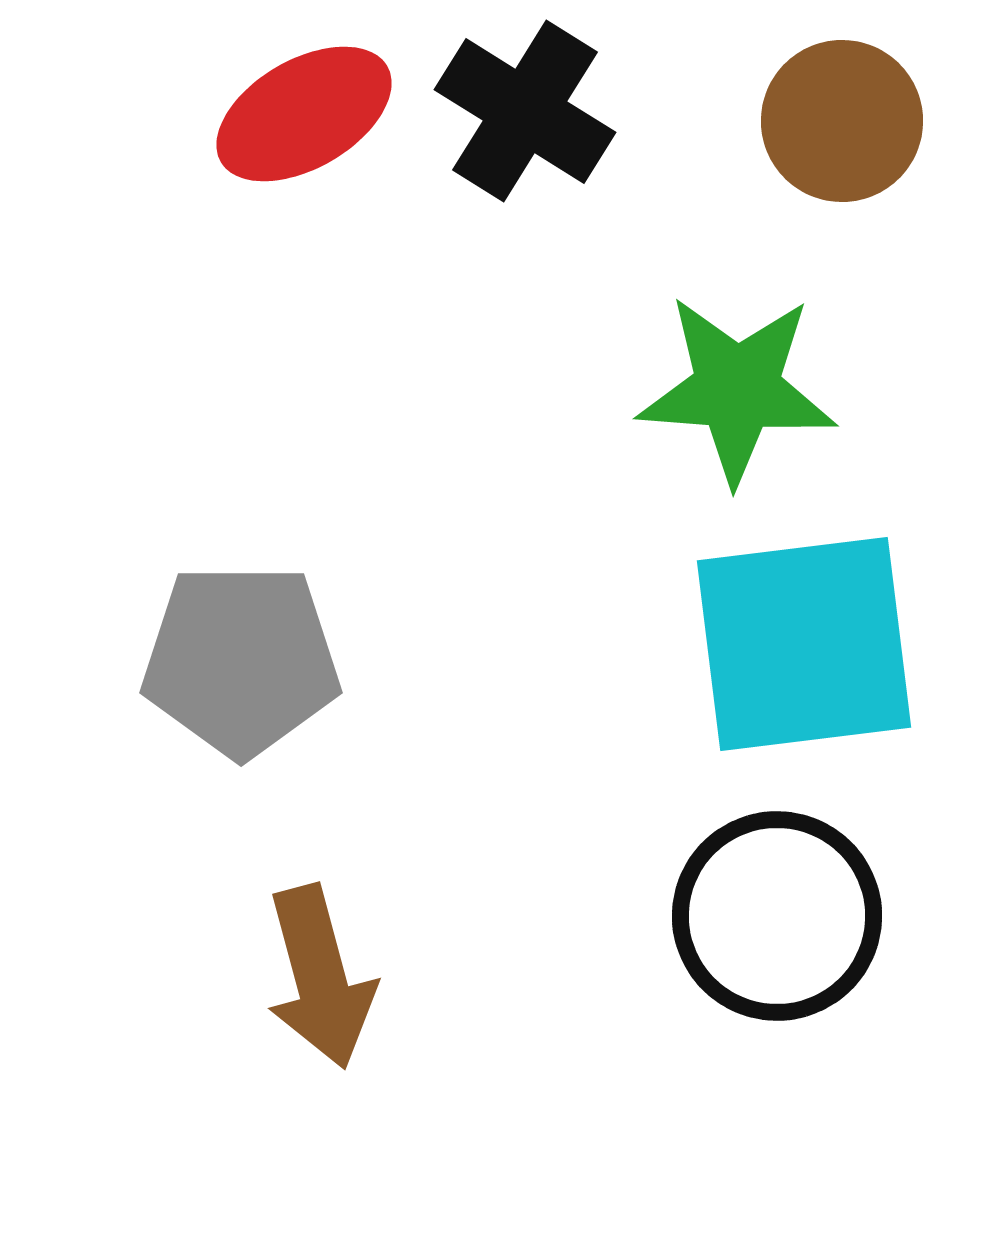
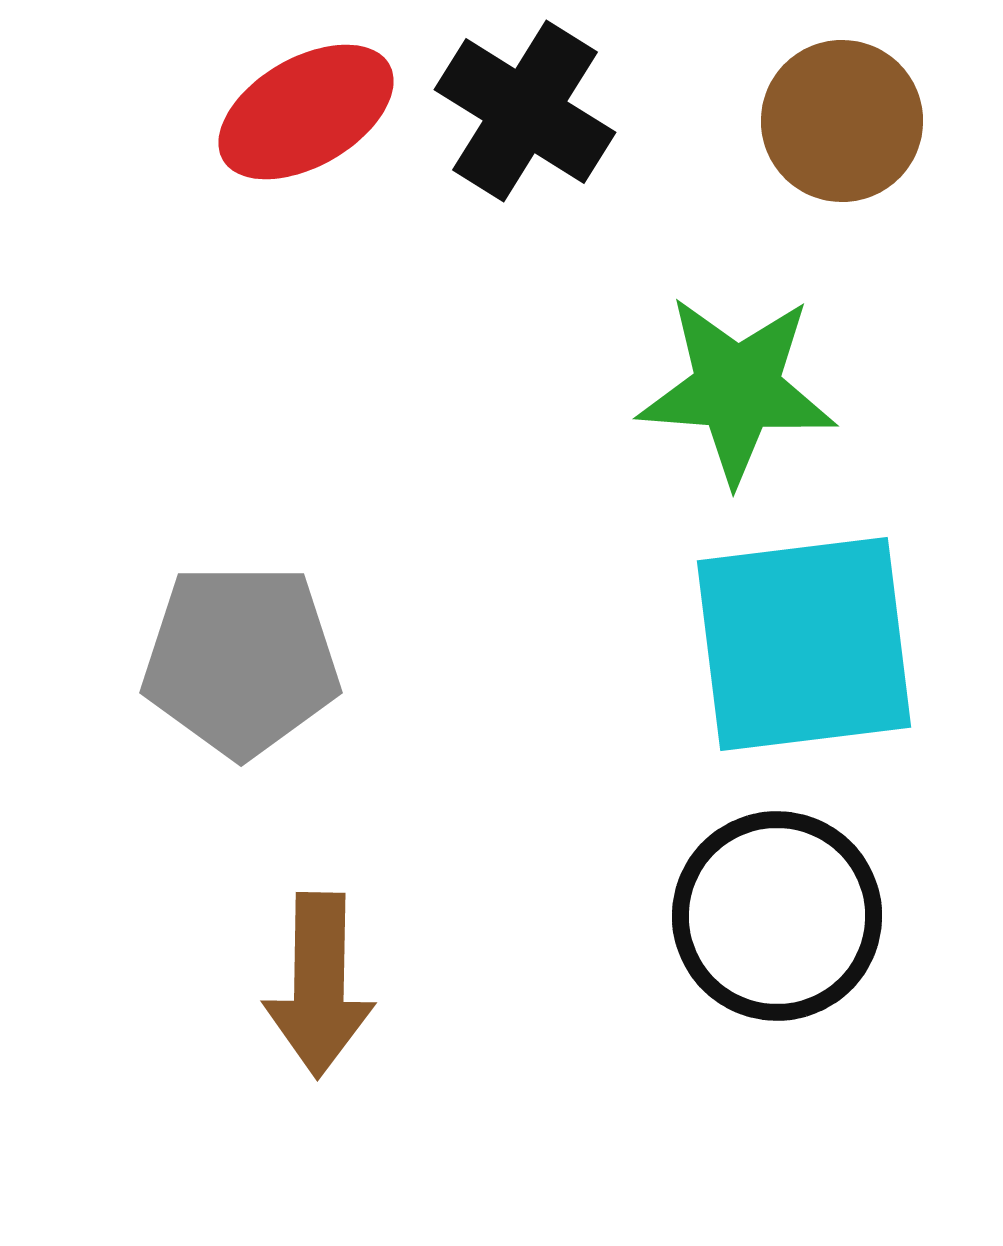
red ellipse: moved 2 px right, 2 px up
brown arrow: moved 1 px left, 8 px down; rotated 16 degrees clockwise
